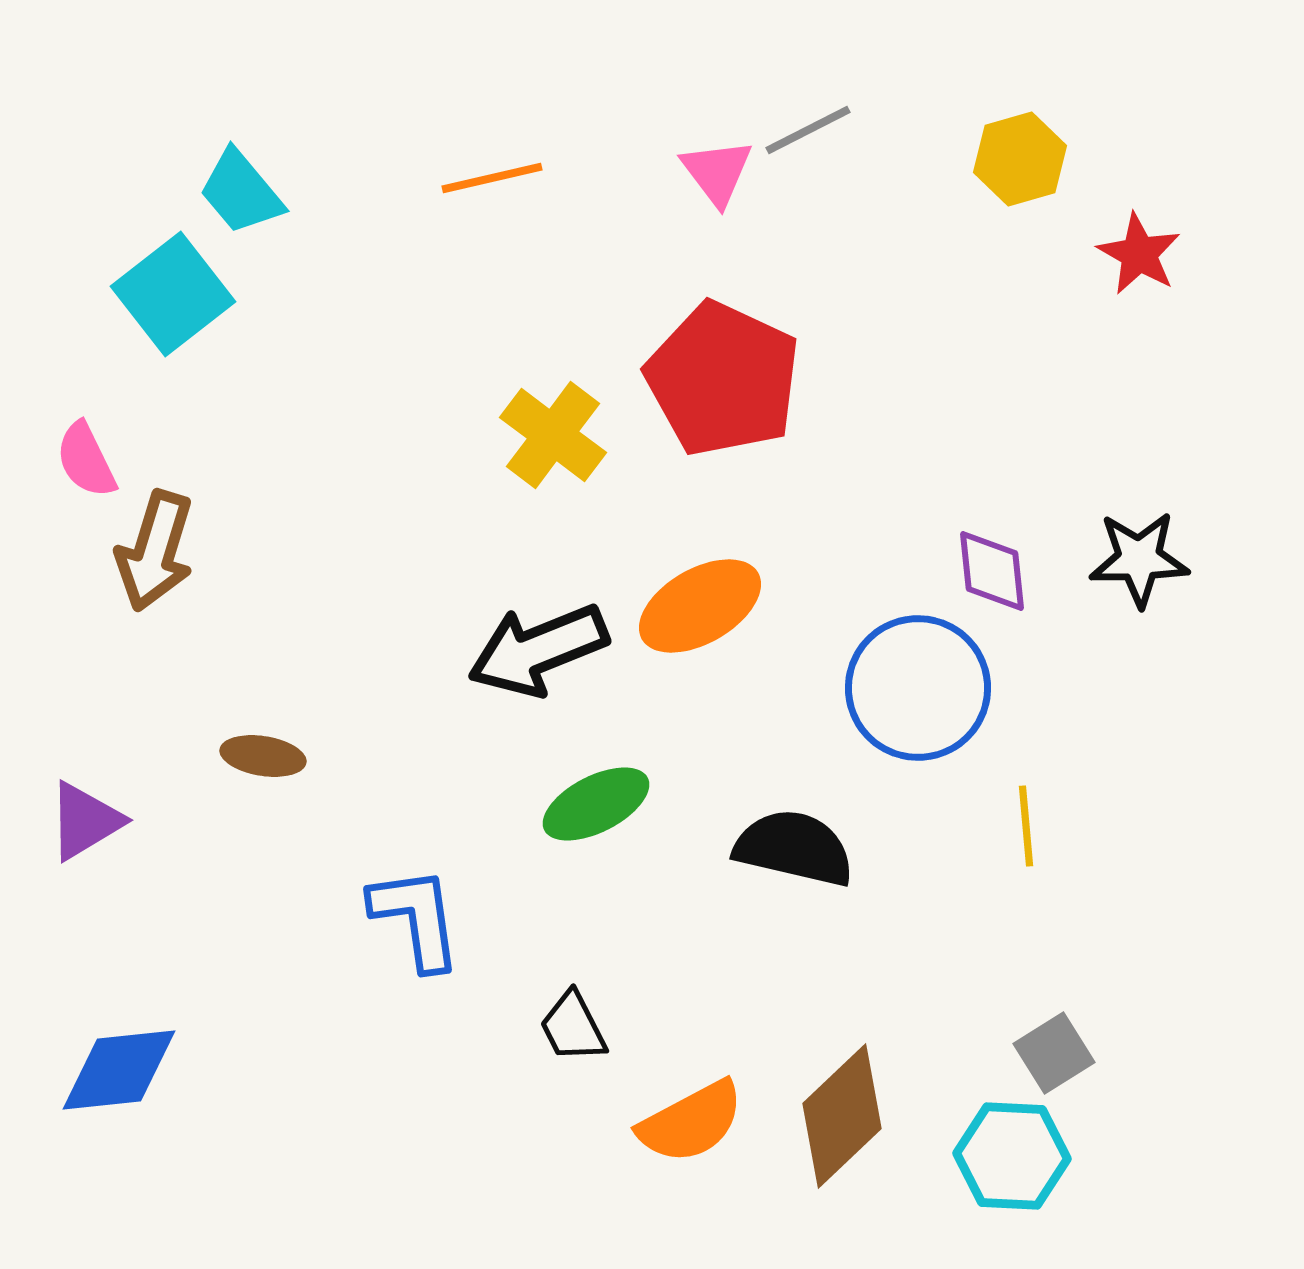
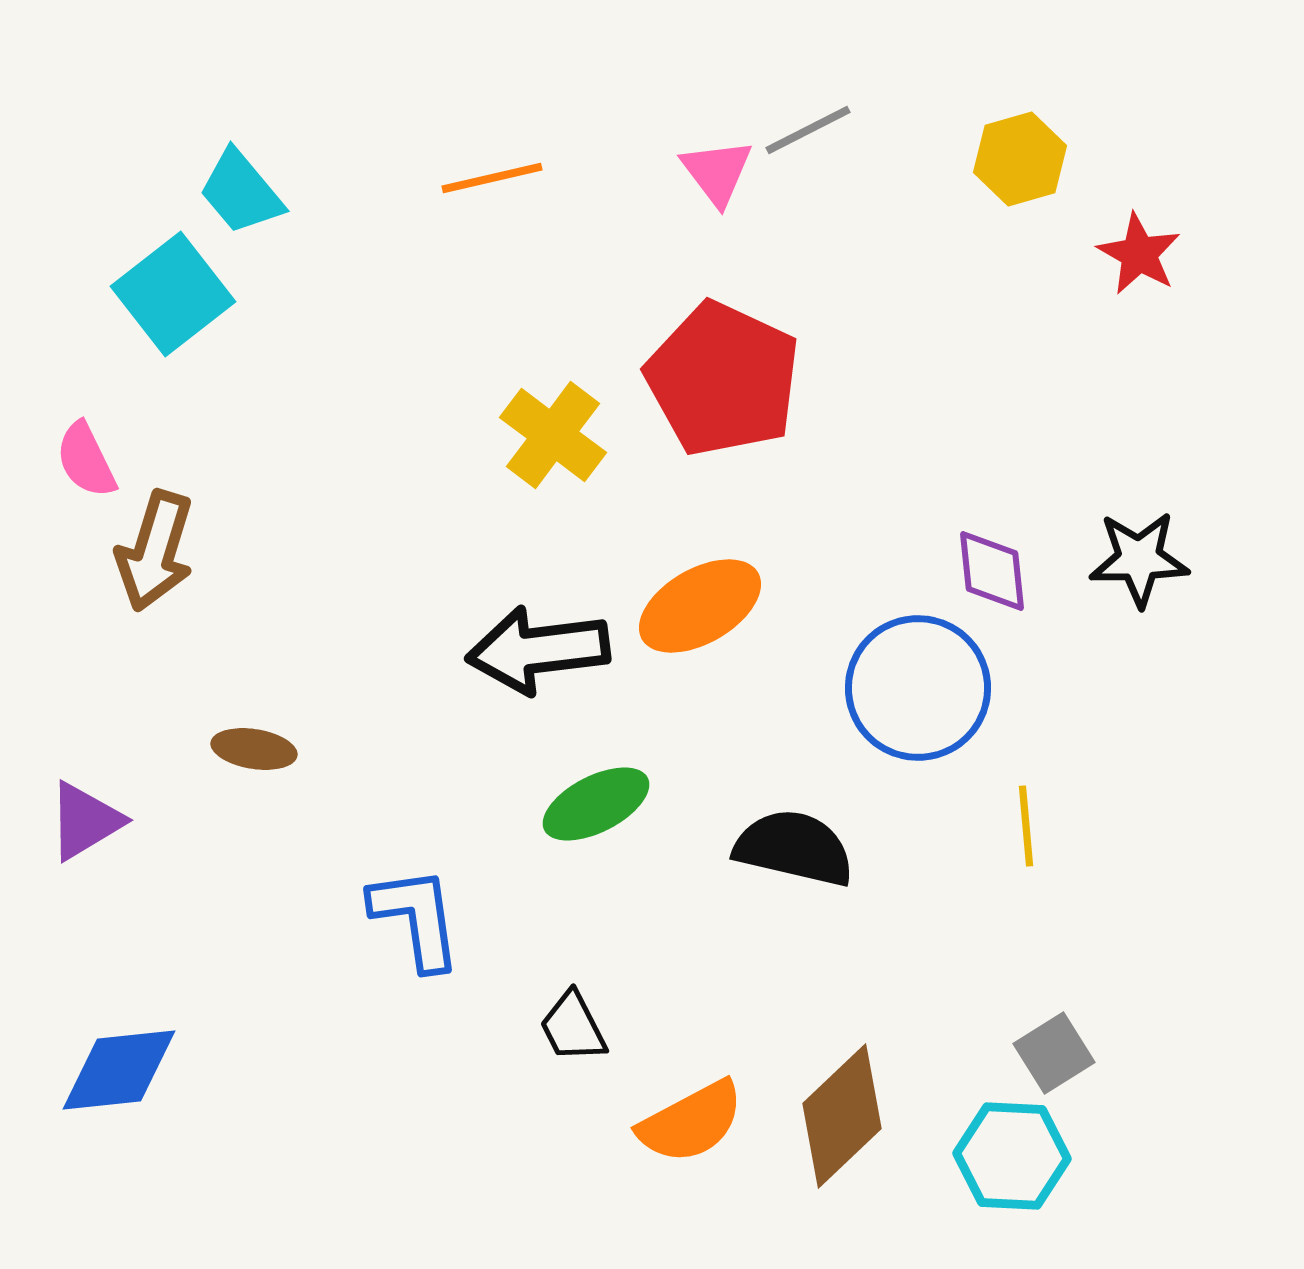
black arrow: rotated 15 degrees clockwise
brown ellipse: moved 9 px left, 7 px up
